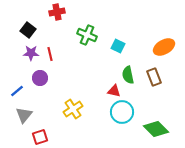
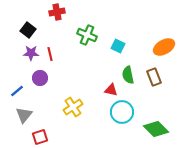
red triangle: moved 3 px left, 1 px up
yellow cross: moved 2 px up
